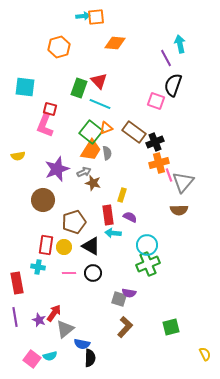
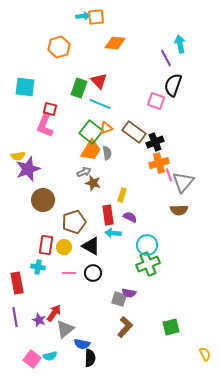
purple star at (57, 169): moved 29 px left
